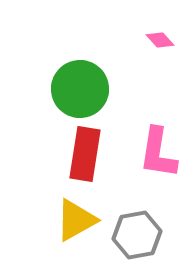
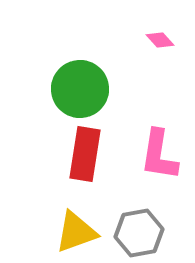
pink L-shape: moved 1 px right, 2 px down
yellow triangle: moved 12 px down; rotated 9 degrees clockwise
gray hexagon: moved 2 px right, 2 px up
